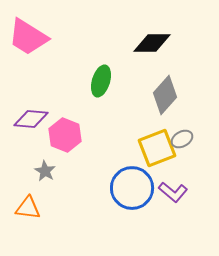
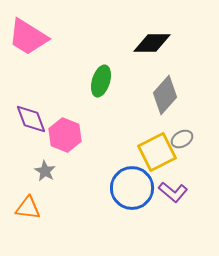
purple diamond: rotated 64 degrees clockwise
yellow square: moved 4 px down; rotated 6 degrees counterclockwise
